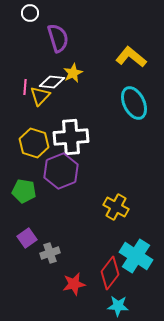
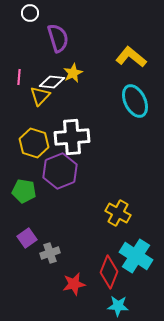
pink line: moved 6 px left, 10 px up
cyan ellipse: moved 1 px right, 2 px up
white cross: moved 1 px right
purple hexagon: moved 1 px left
yellow cross: moved 2 px right, 6 px down
red diamond: moved 1 px left, 1 px up; rotated 16 degrees counterclockwise
